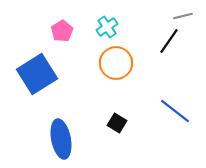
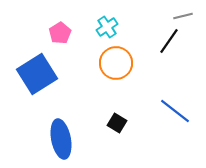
pink pentagon: moved 2 px left, 2 px down
